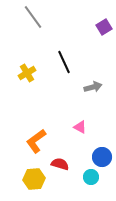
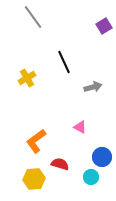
purple square: moved 1 px up
yellow cross: moved 5 px down
